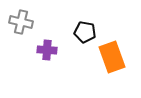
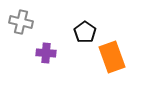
black pentagon: rotated 25 degrees clockwise
purple cross: moved 1 px left, 3 px down
